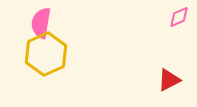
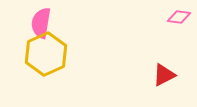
pink diamond: rotated 30 degrees clockwise
red triangle: moved 5 px left, 5 px up
